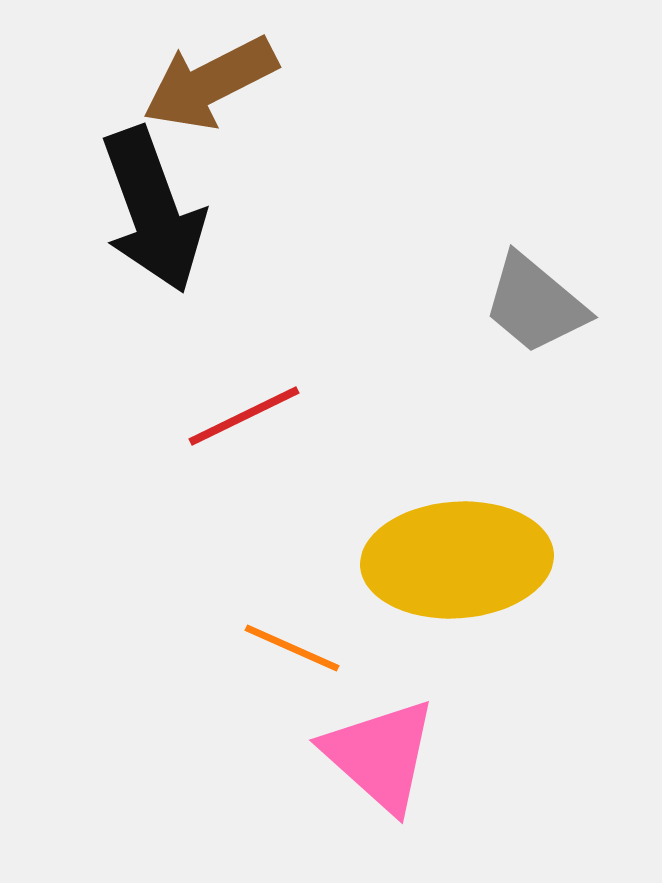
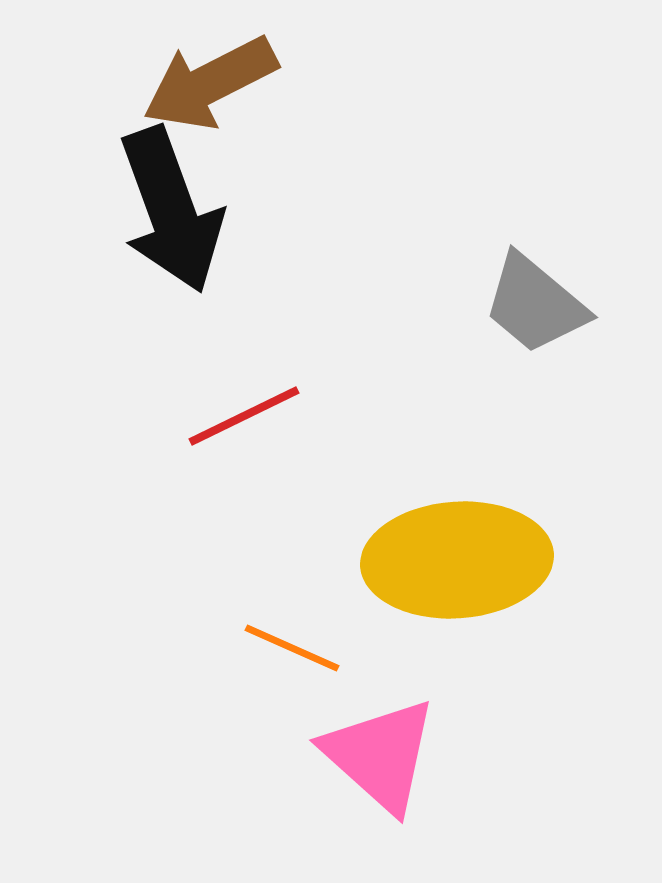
black arrow: moved 18 px right
